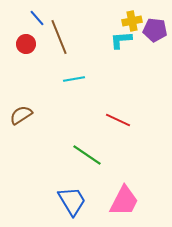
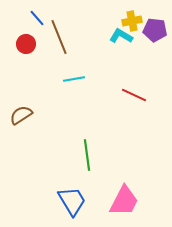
cyan L-shape: moved 4 px up; rotated 35 degrees clockwise
red line: moved 16 px right, 25 px up
green line: rotated 48 degrees clockwise
